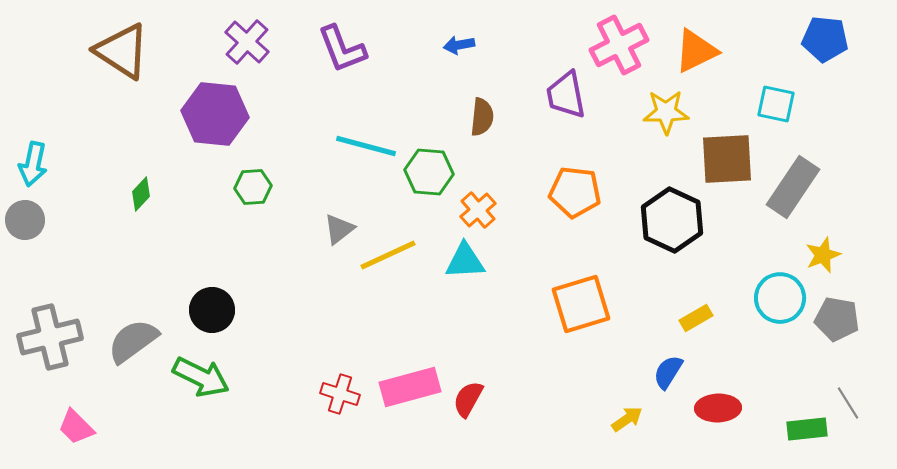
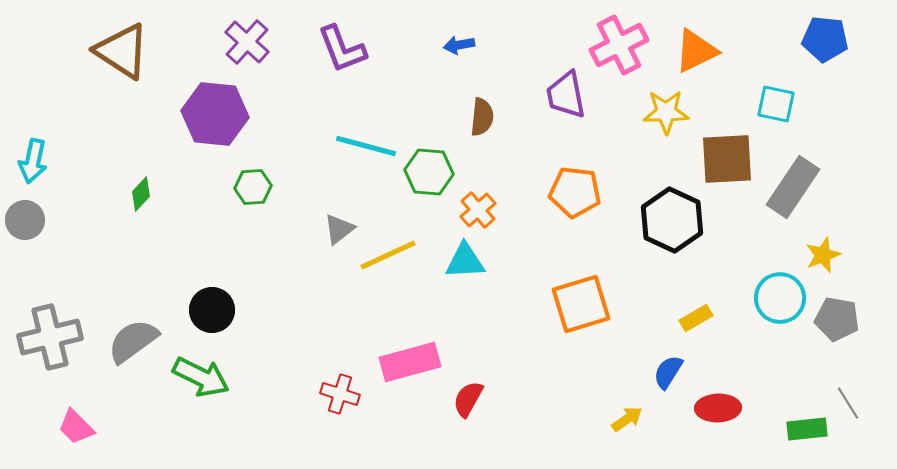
cyan arrow at (33, 164): moved 3 px up
pink rectangle at (410, 387): moved 25 px up
